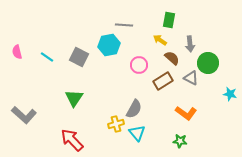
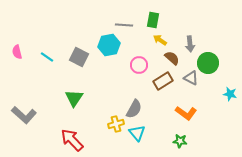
green rectangle: moved 16 px left
